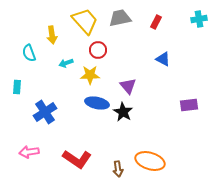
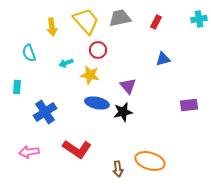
yellow trapezoid: moved 1 px right
yellow arrow: moved 8 px up
blue triangle: rotated 42 degrees counterclockwise
yellow star: rotated 12 degrees clockwise
black star: rotated 30 degrees clockwise
red L-shape: moved 10 px up
